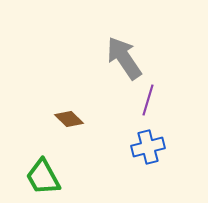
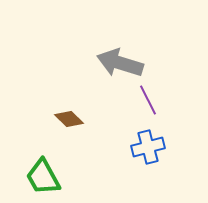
gray arrow: moved 4 px left, 5 px down; rotated 39 degrees counterclockwise
purple line: rotated 44 degrees counterclockwise
